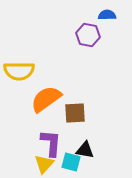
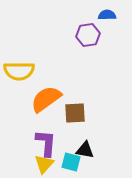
purple hexagon: rotated 20 degrees counterclockwise
purple L-shape: moved 5 px left
